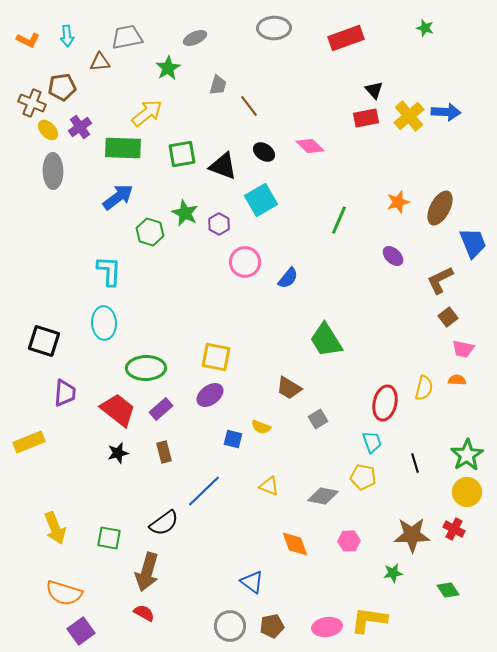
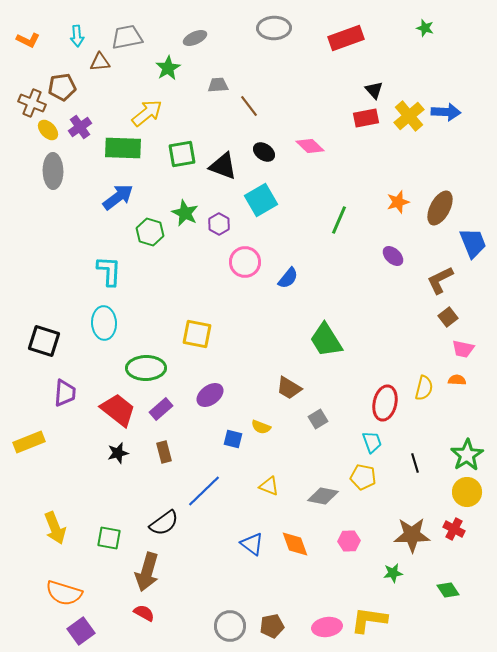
cyan arrow at (67, 36): moved 10 px right
gray trapezoid at (218, 85): rotated 110 degrees counterclockwise
yellow square at (216, 357): moved 19 px left, 23 px up
blue triangle at (252, 582): moved 38 px up
